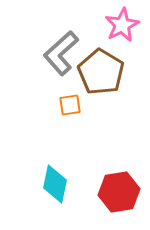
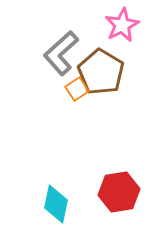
orange square: moved 7 px right, 16 px up; rotated 25 degrees counterclockwise
cyan diamond: moved 1 px right, 20 px down
